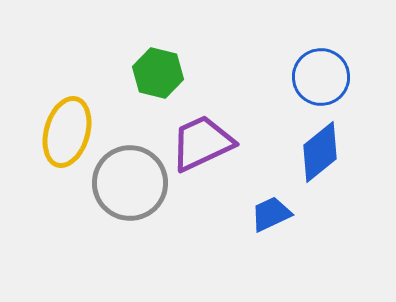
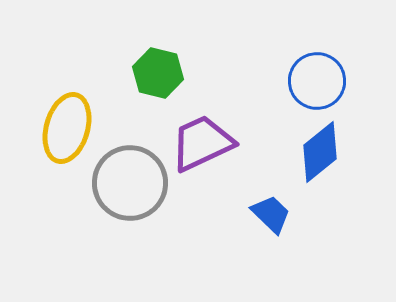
blue circle: moved 4 px left, 4 px down
yellow ellipse: moved 4 px up
blue trapezoid: rotated 69 degrees clockwise
